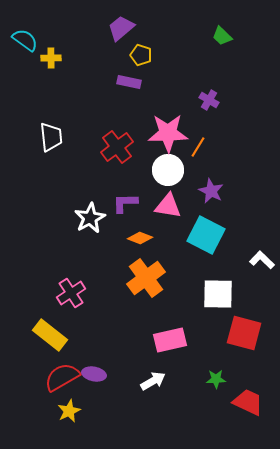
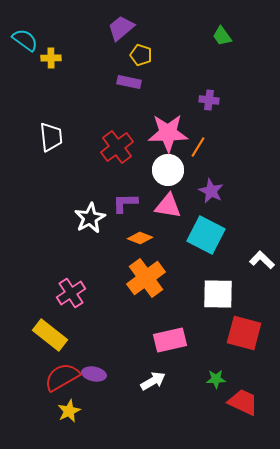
green trapezoid: rotated 10 degrees clockwise
purple cross: rotated 24 degrees counterclockwise
red trapezoid: moved 5 px left
